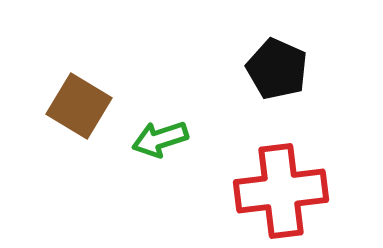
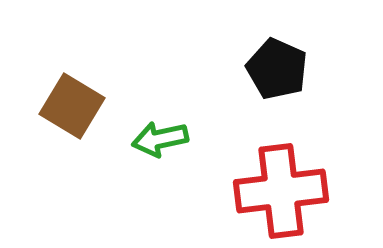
brown square: moved 7 px left
green arrow: rotated 6 degrees clockwise
